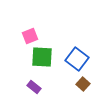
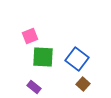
green square: moved 1 px right
